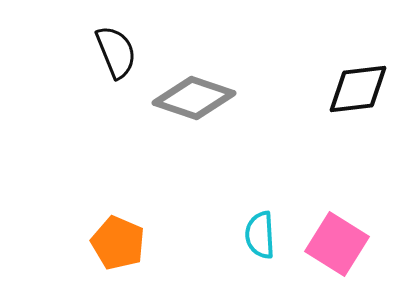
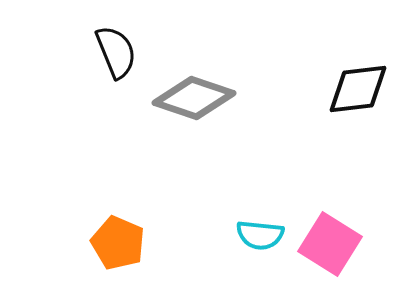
cyan semicircle: rotated 81 degrees counterclockwise
pink square: moved 7 px left
